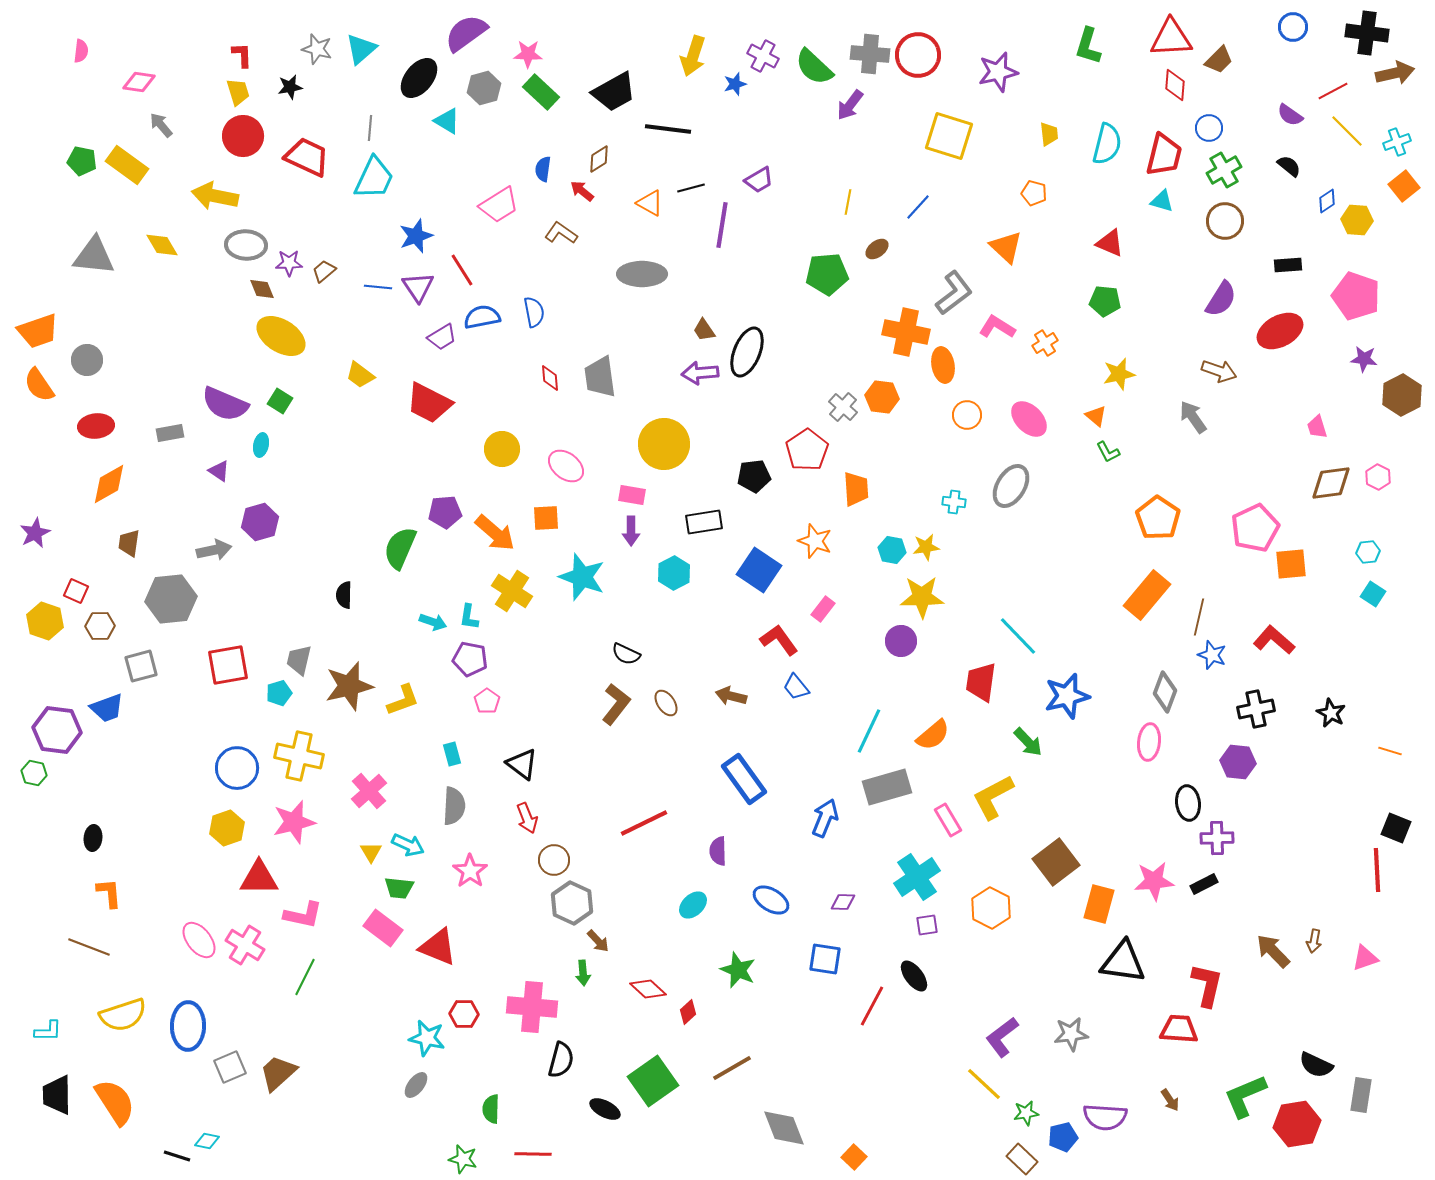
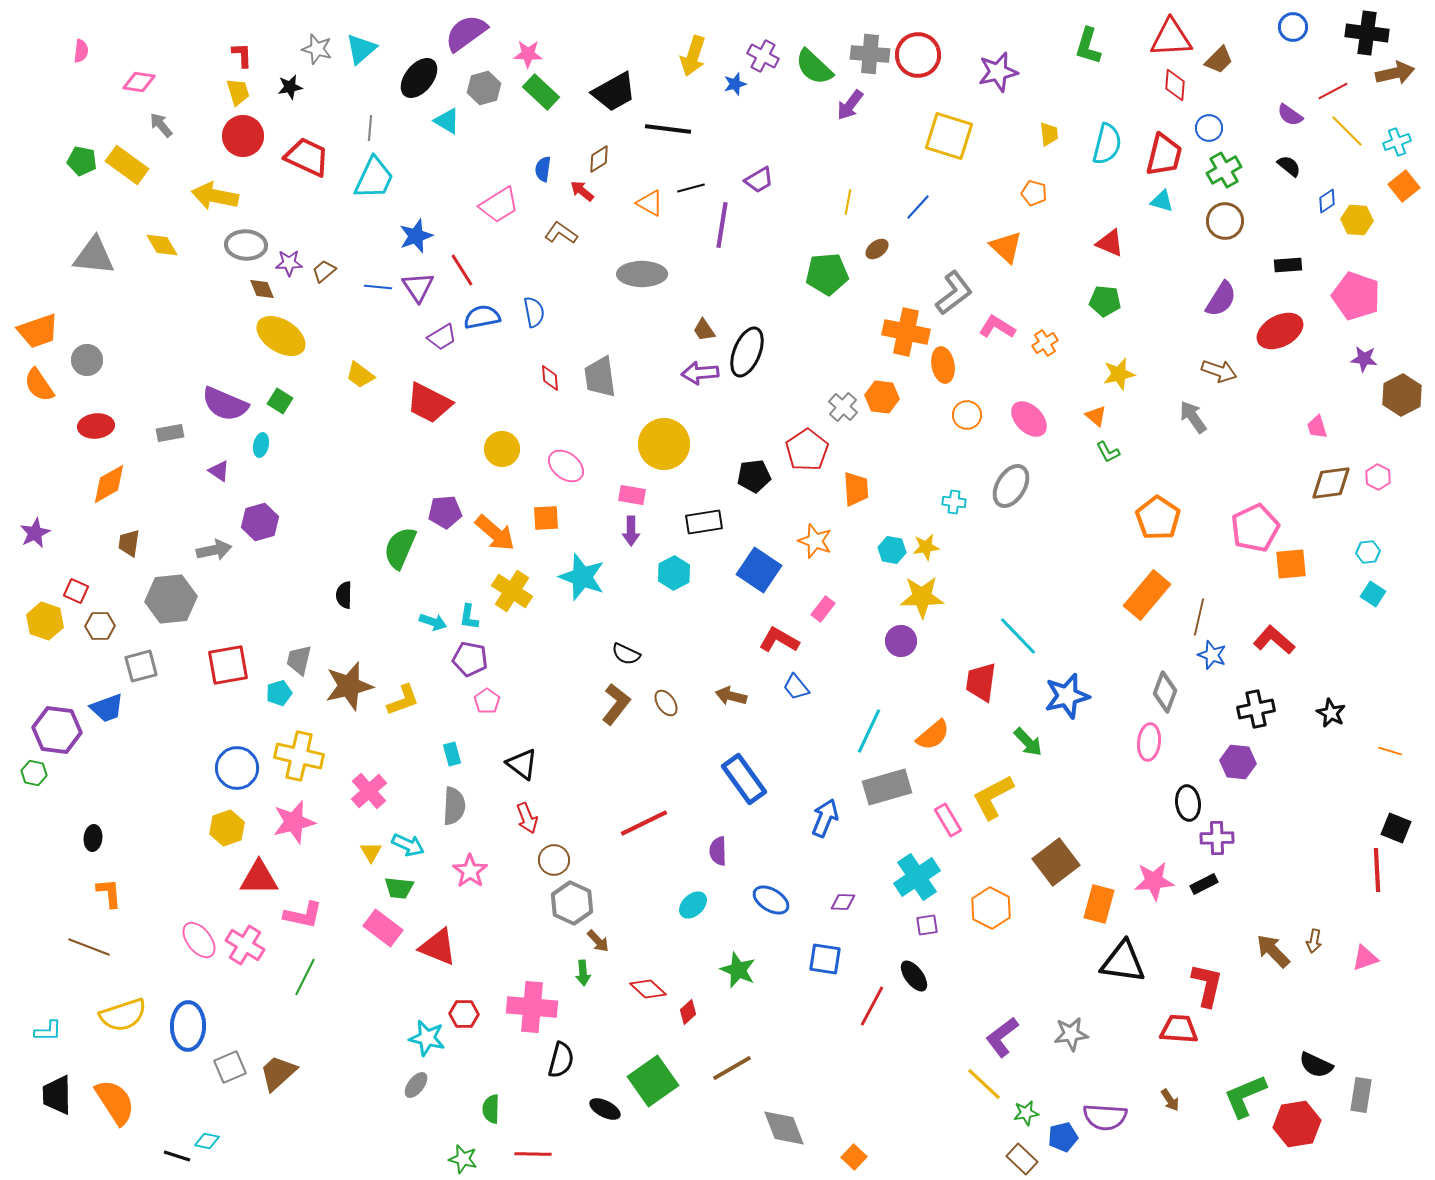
red L-shape at (779, 640): rotated 24 degrees counterclockwise
